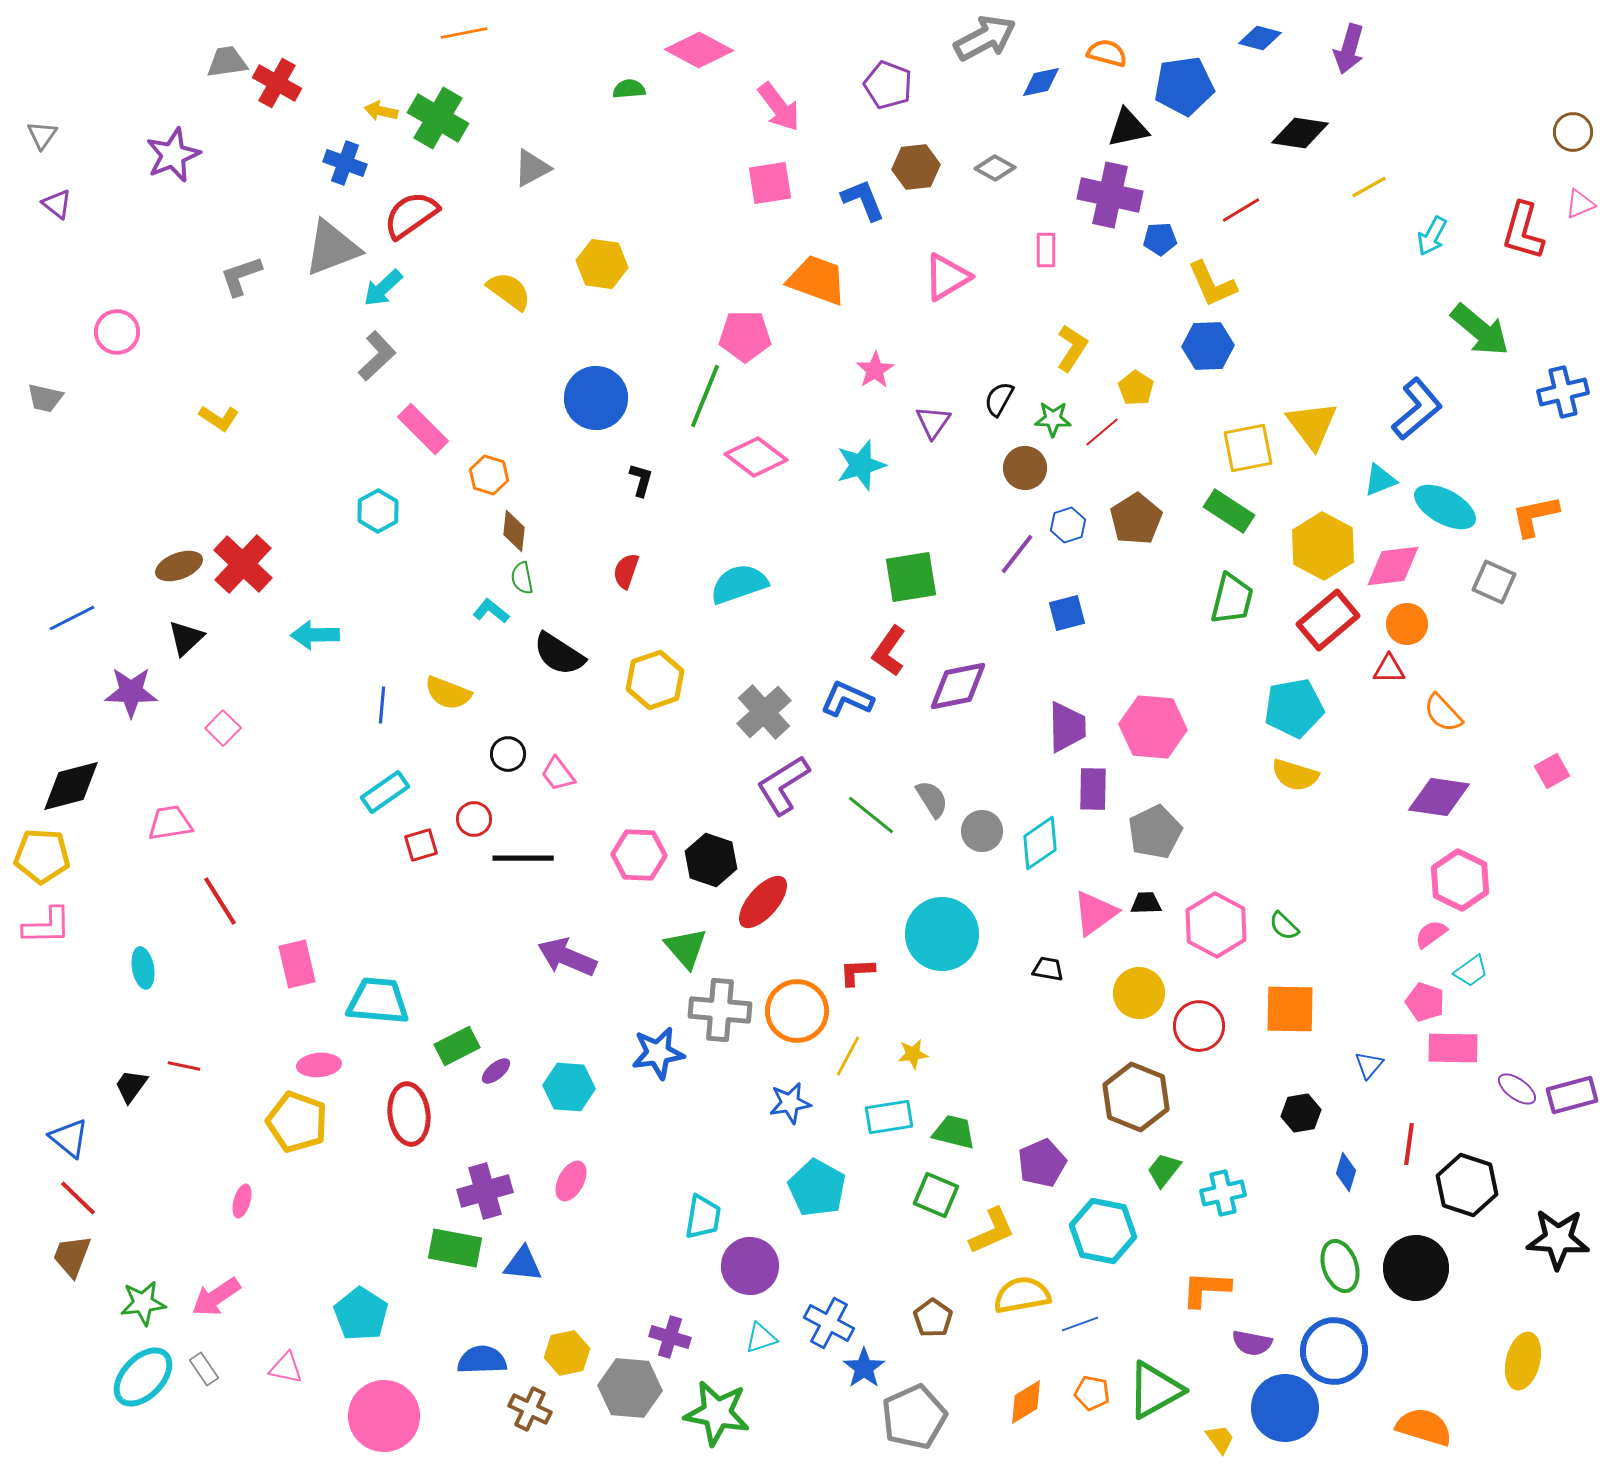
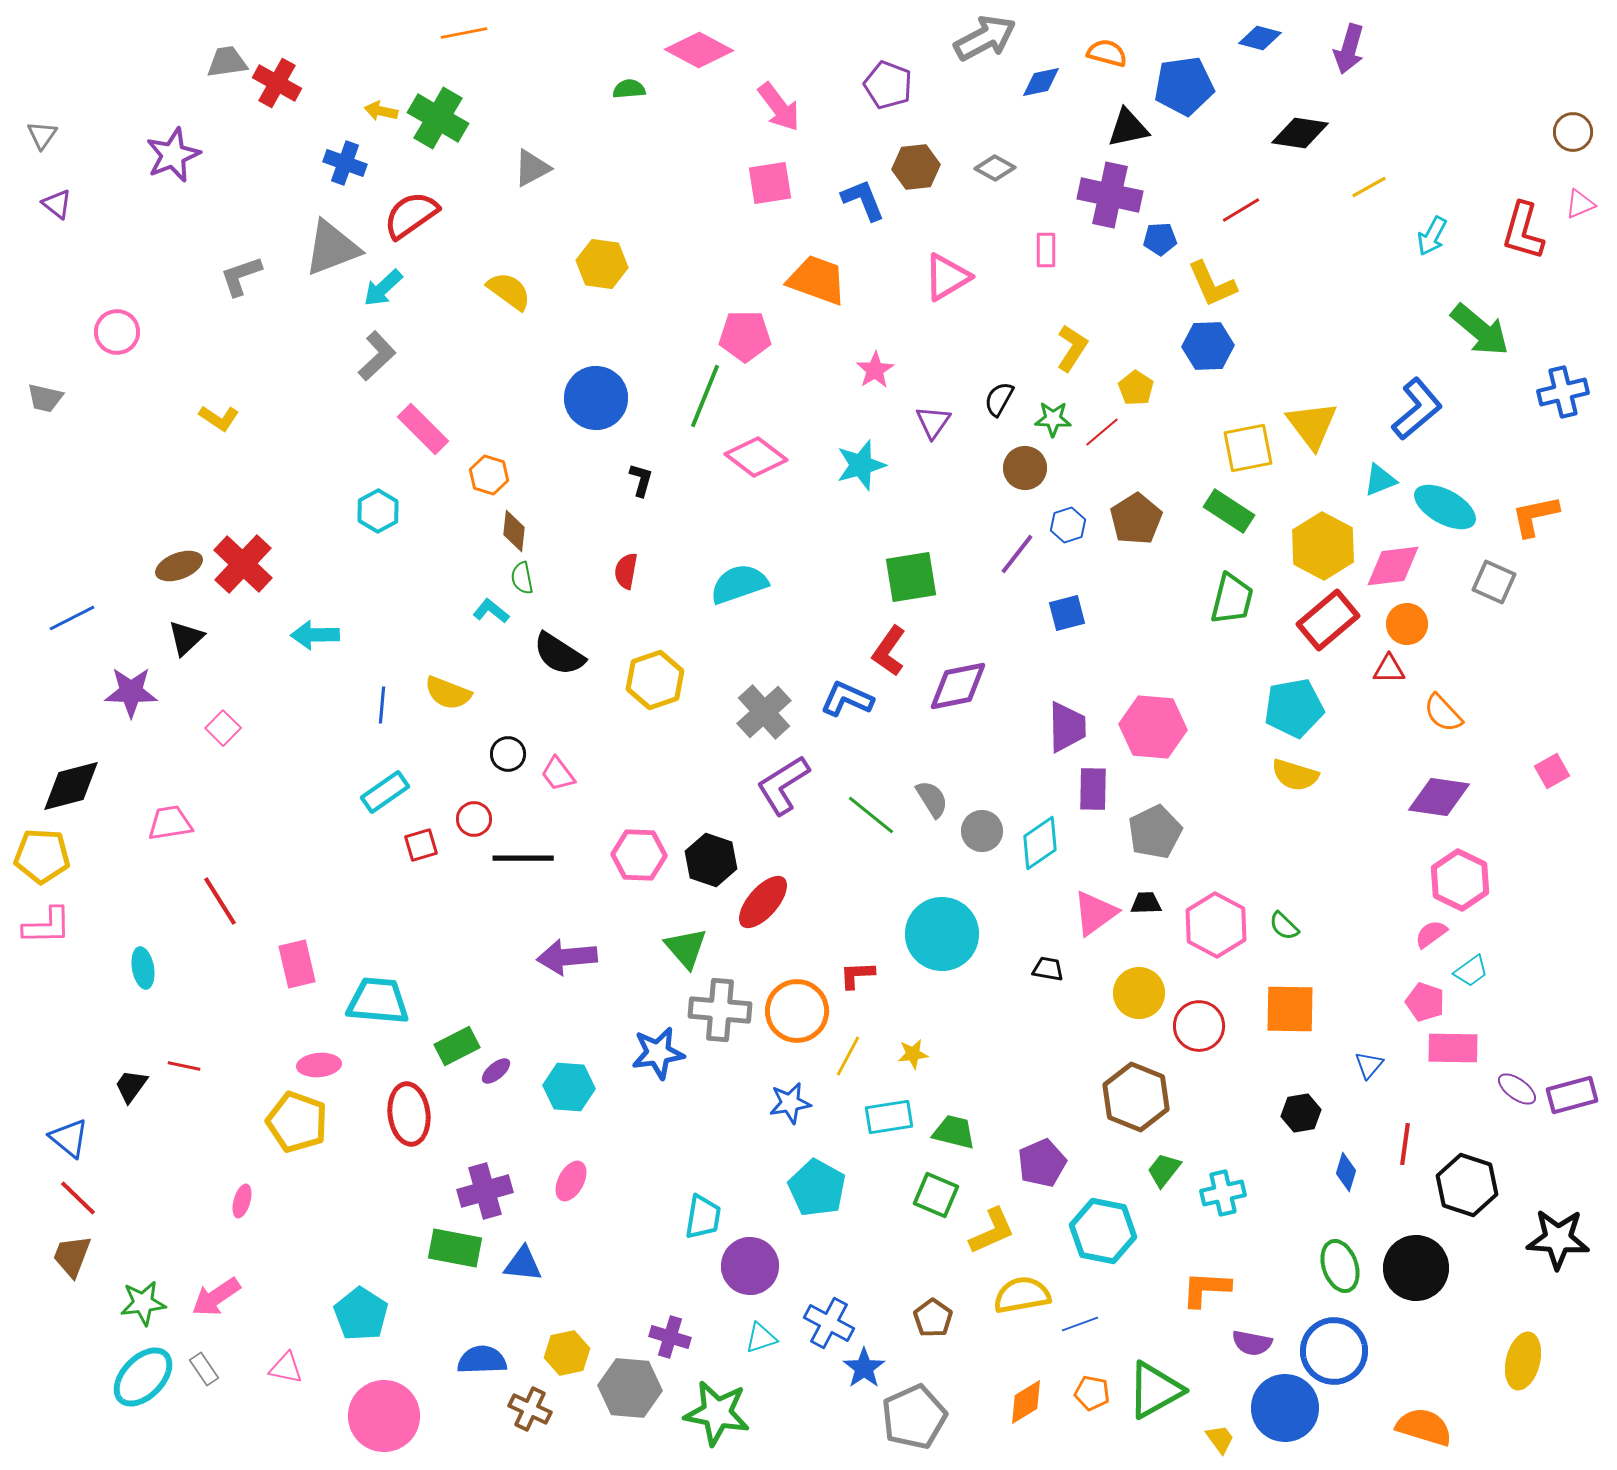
red semicircle at (626, 571): rotated 9 degrees counterclockwise
purple arrow at (567, 957): rotated 28 degrees counterclockwise
red L-shape at (857, 972): moved 3 px down
red line at (1409, 1144): moved 4 px left
